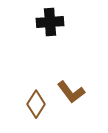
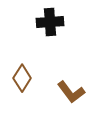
brown diamond: moved 14 px left, 26 px up
